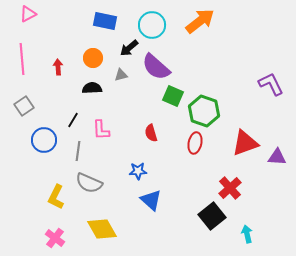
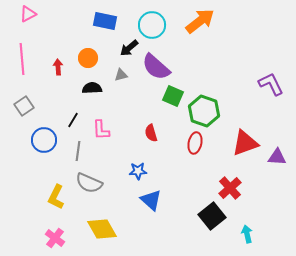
orange circle: moved 5 px left
